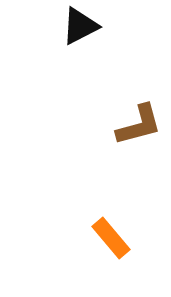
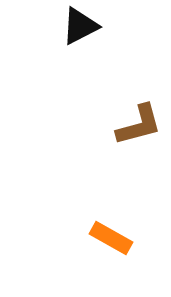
orange rectangle: rotated 21 degrees counterclockwise
